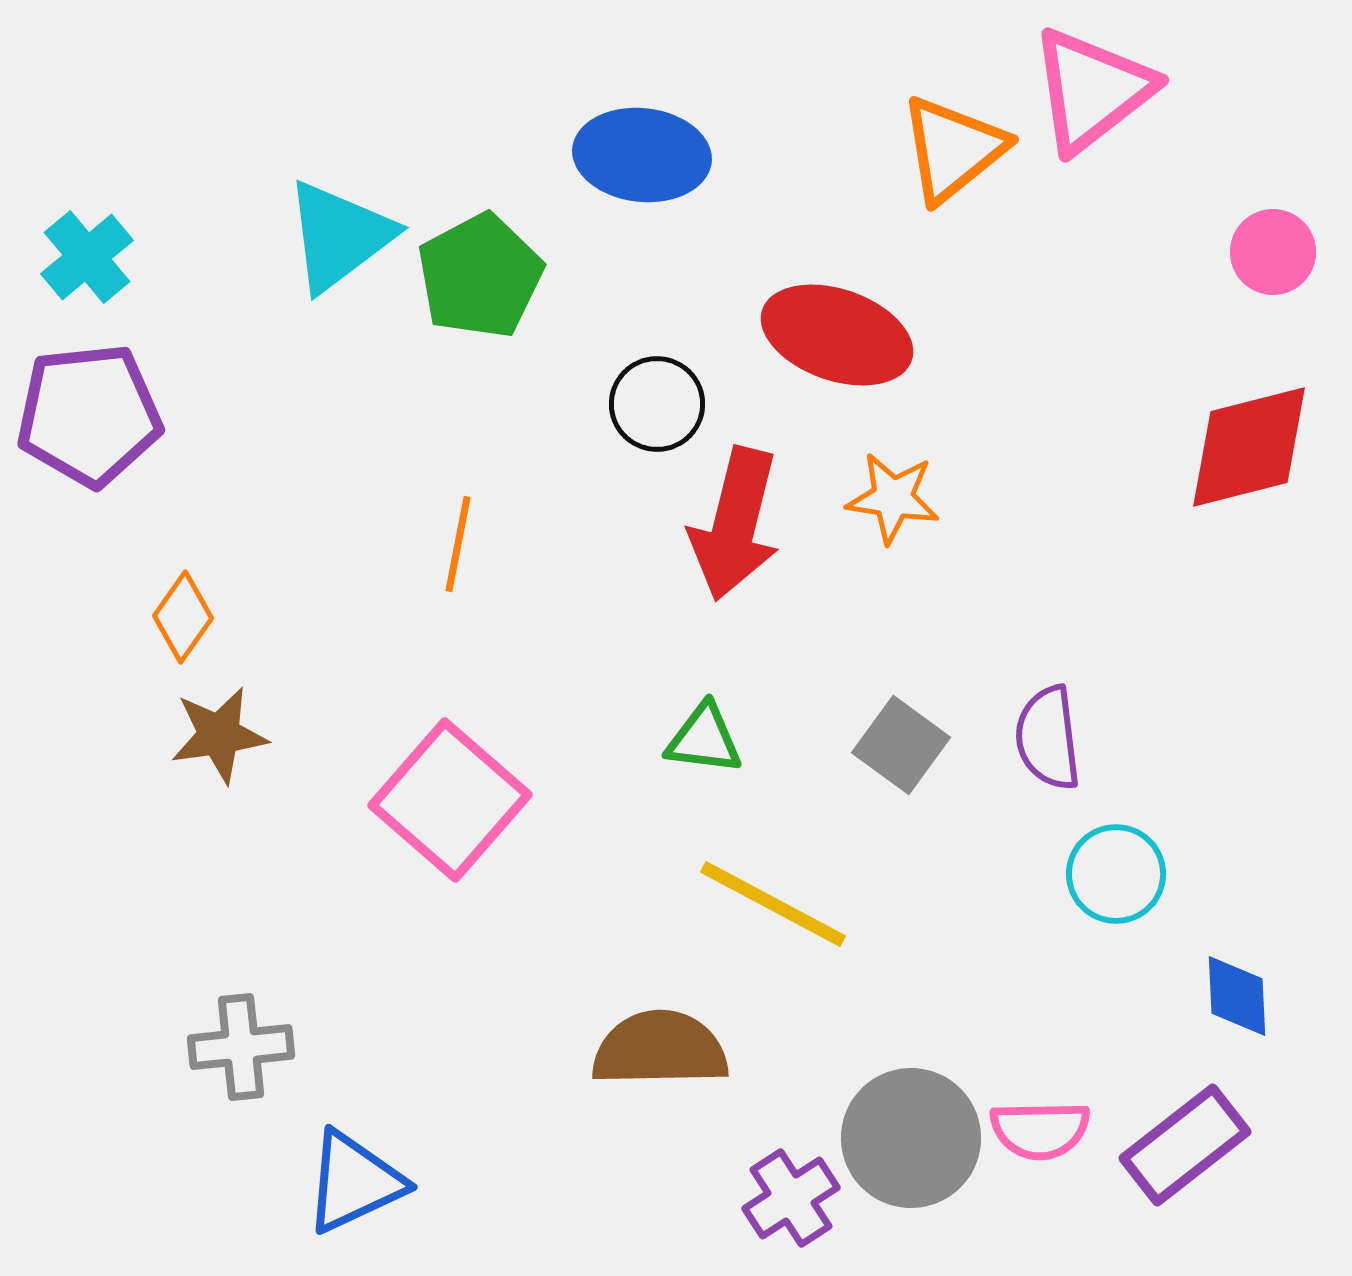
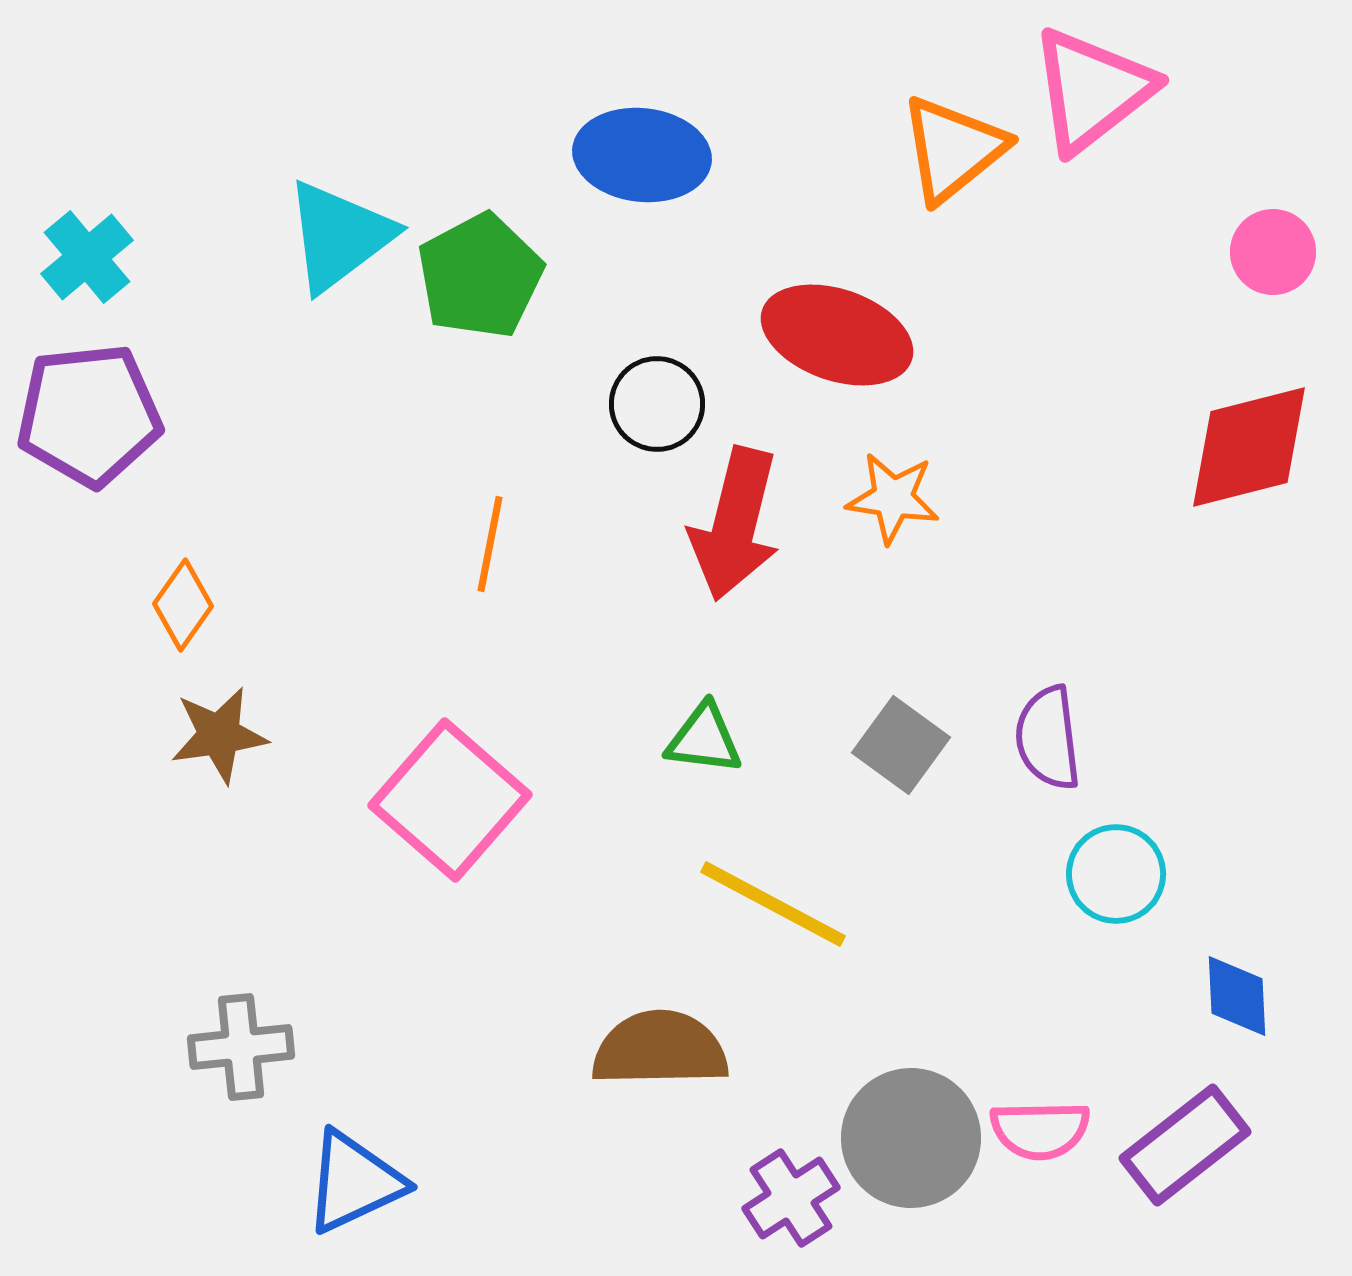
orange line: moved 32 px right
orange diamond: moved 12 px up
